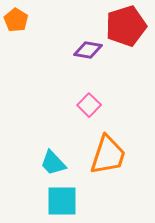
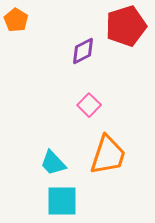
purple diamond: moved 5 px left, 1 px down; rotated 36 degrees counterclockwise
